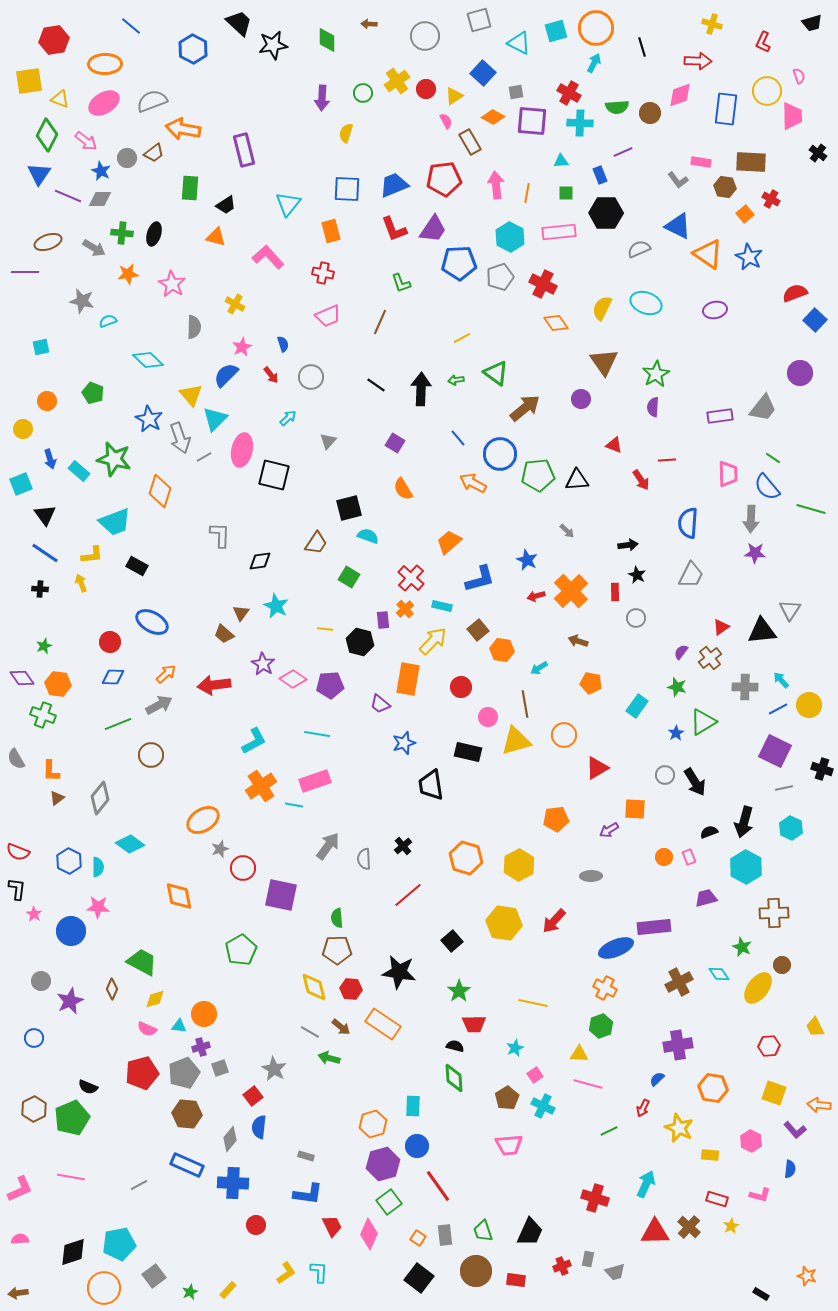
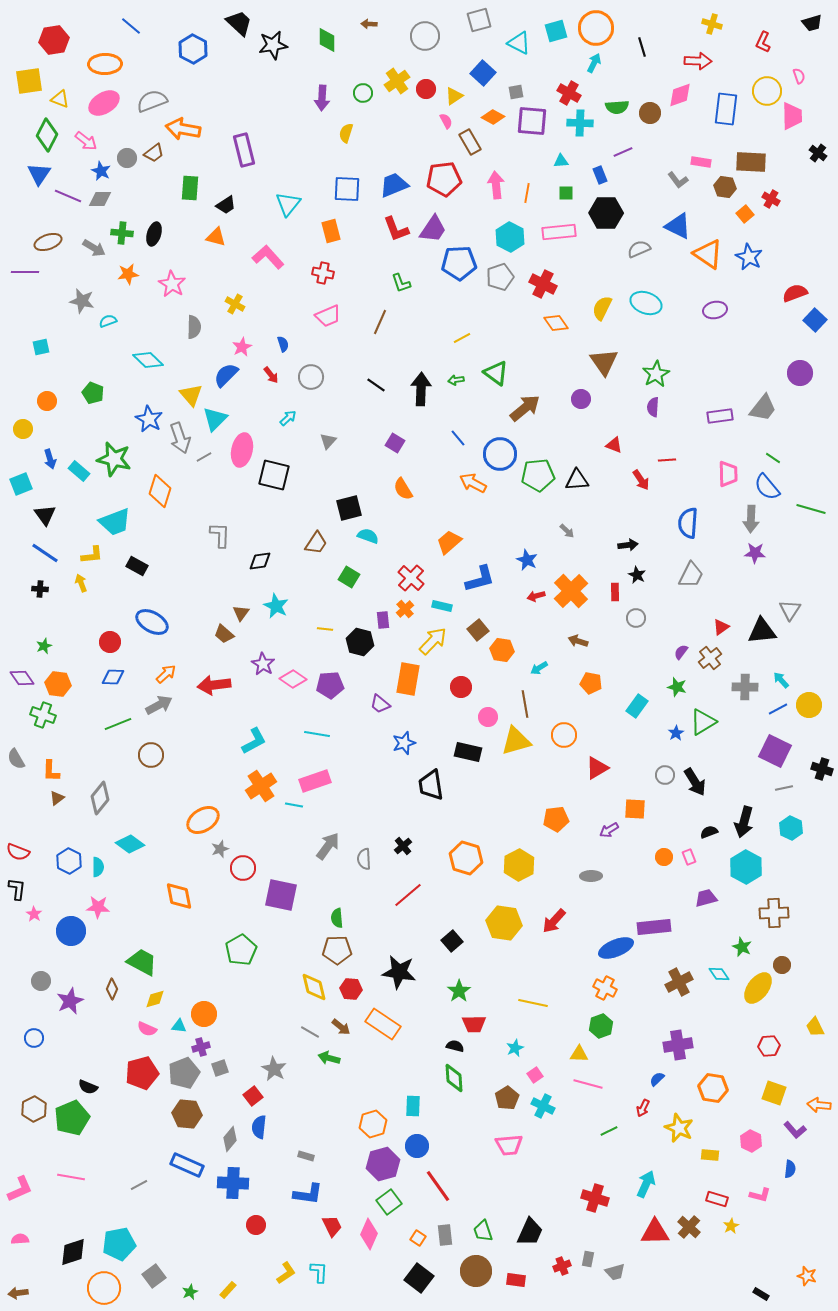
red L-shape at (394, 229): moved 2 px right
